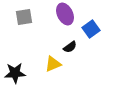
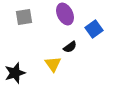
blue square: moved 3 px right
yellow triangle: rotated 42 degrees counterclockwise
black star: rotated 15 degrees counterclockwise
